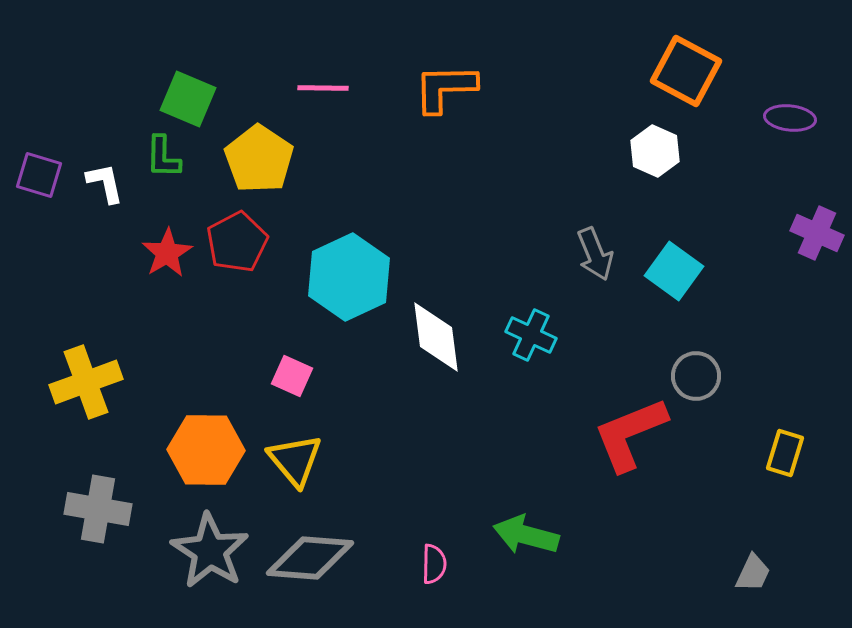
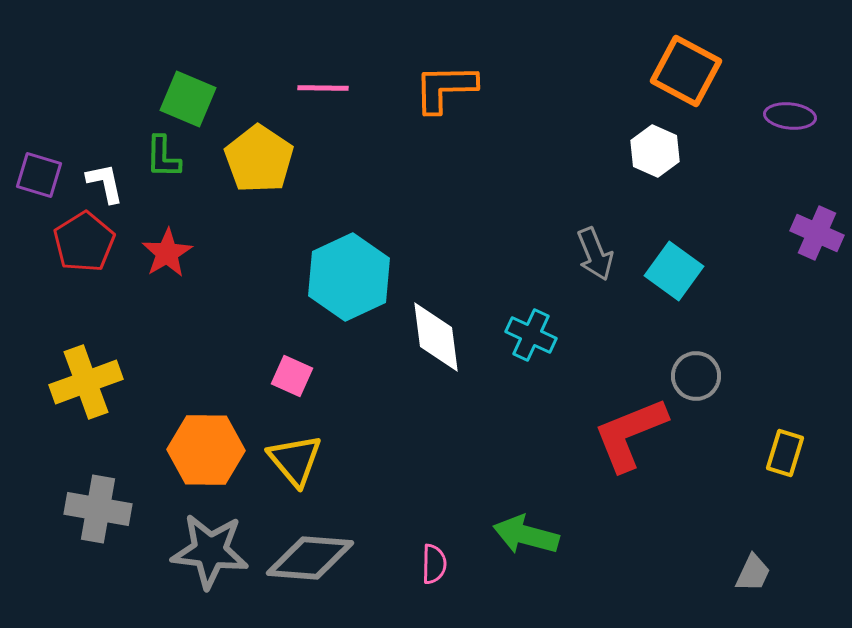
purple ellipse: moved 2 px up
red pentagon: moved 153 px left; rotated 4 degrees counterclockwise
gray star: rotated 26 degrees counterclockwise
